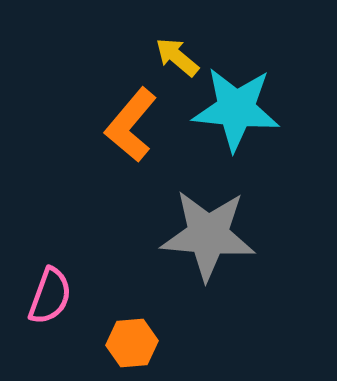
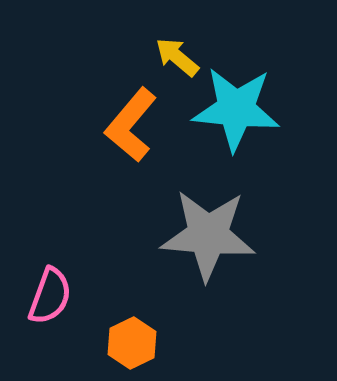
orange hexagon: rotated 21 degrees counterclockwise
